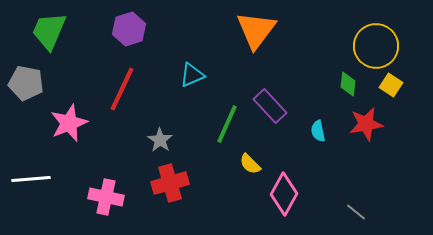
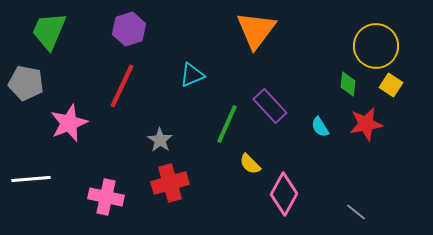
red line: moved 3 px up
cyan semicircle: moved 2 px right, 4 px up; rotated 20 degrees counterclockwise
